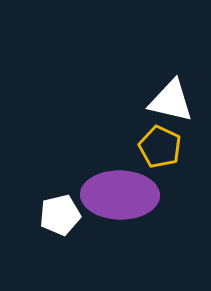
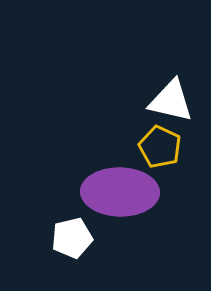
purple ellipse: moved 3 px up
white pentagon: moved 12 px right, 23 px down
